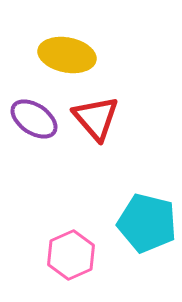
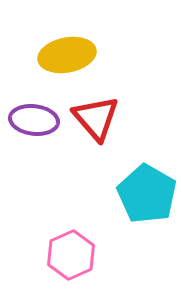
yellow ellipse: rotated 22 degrees counterclockwise
purple ellipse: moved 1 px down; rotated 27 degrees counterclockwise
cyan pentagon: moved 29 px up; rotated 16 degrees clockwise
